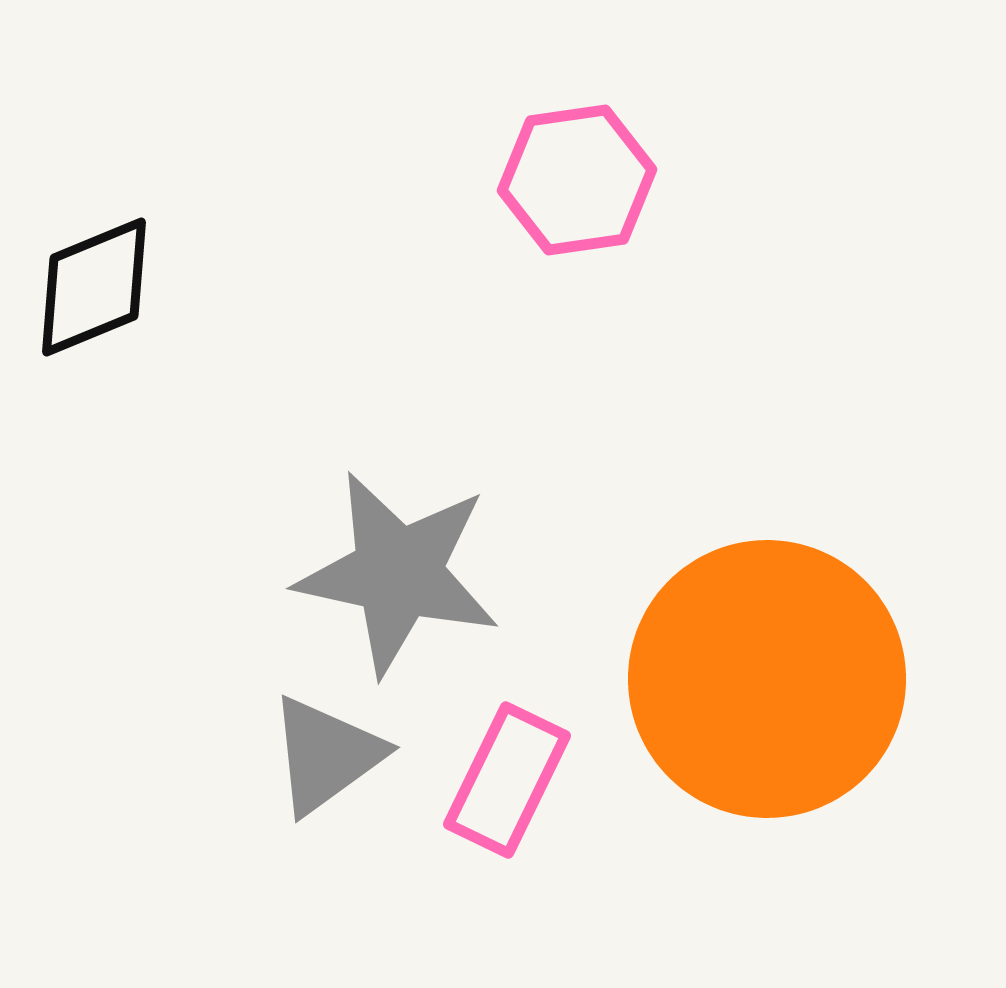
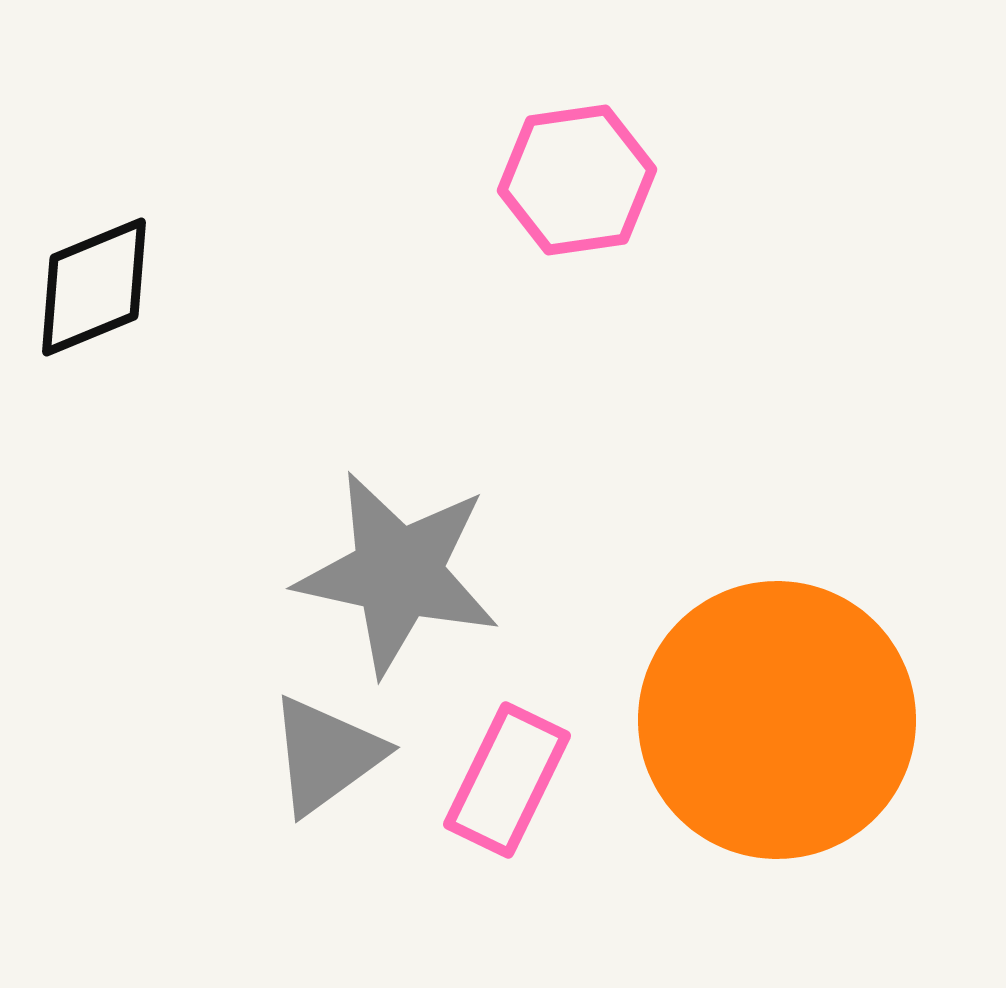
orange circle: moved 10 px right, 41 px down
